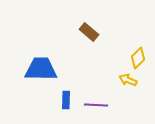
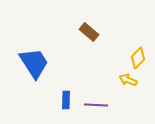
blue trapezoid: moved 7 px left, 6 px up; rotated 56 degrees clockwise
